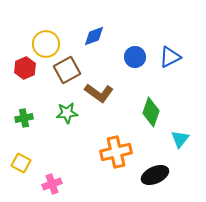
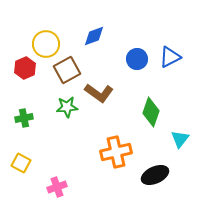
blue circle: moved 2 px right, 2 px down
green star: moved 6 px up
pink cross: moved 5 px right, 3 px down
